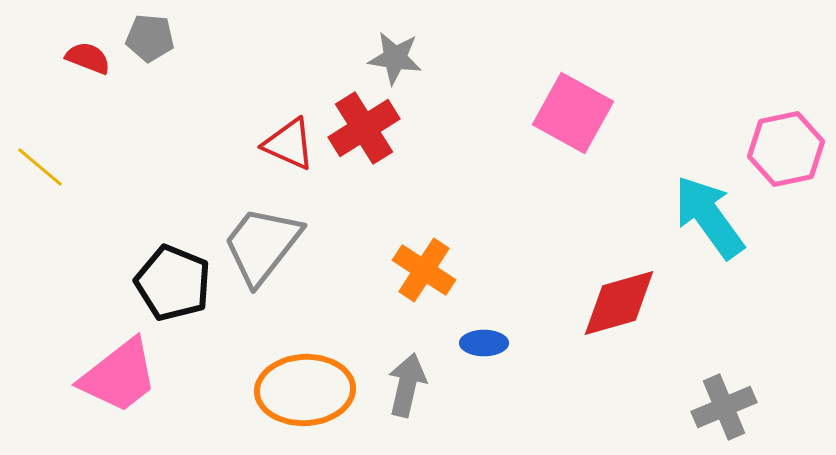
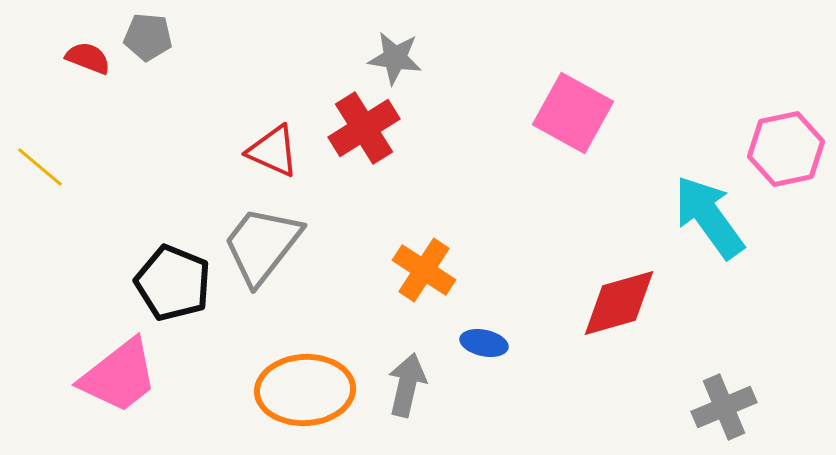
gray pentagon: moved 2 px left, 1 px up
red triangle: moved 16 px left, 7 px down
blue ellipse: rotated 12 degrees clockwise
